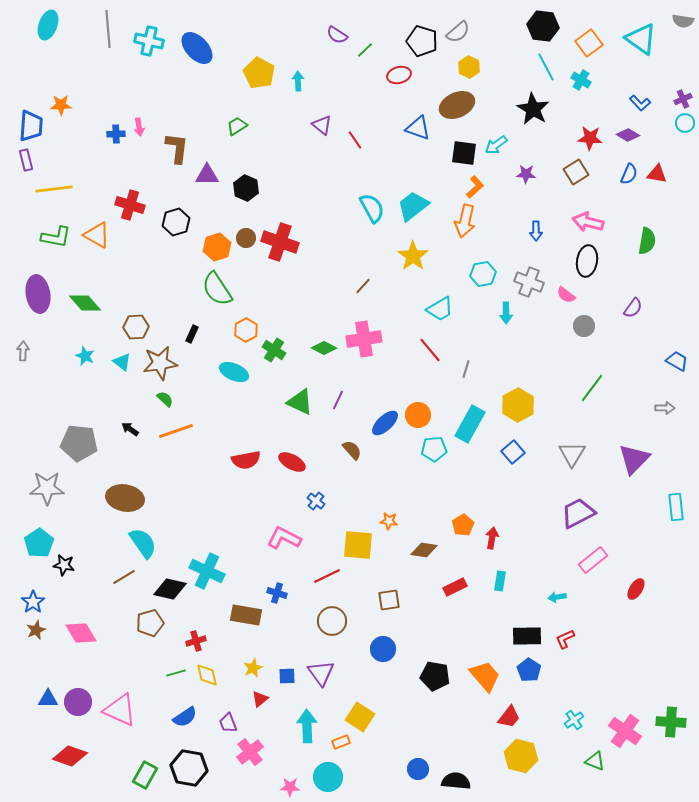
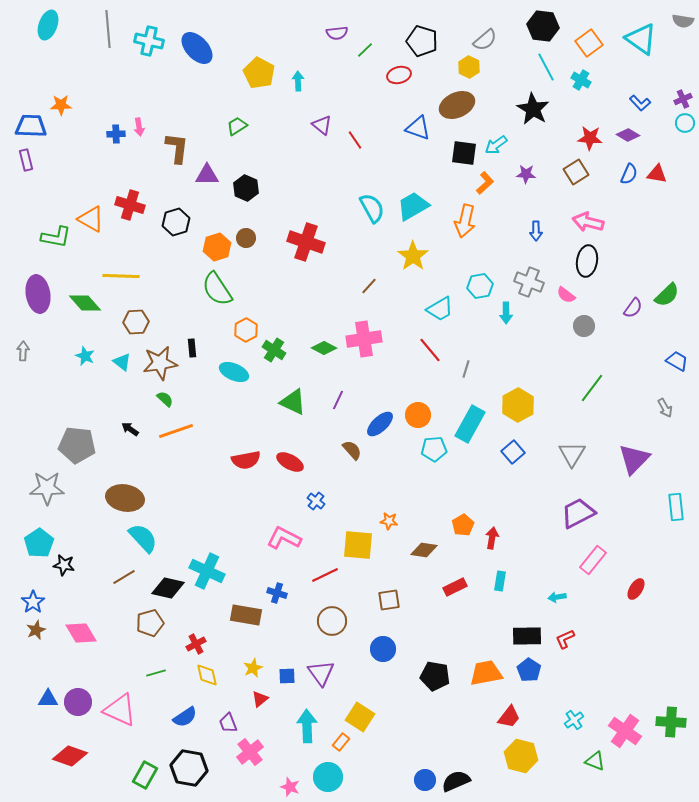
gray semicircle at (458, 32): moved 27 px right, 8 px down
purple semicircle at (337, 35): moved 2 px up; rotated 40 degrees counterclockwise
blue trapezoid at (31, 126): rotated 92 degrees counterclockwise
orange L-shape at (475, 187): moved 10 px right, 4 px up
yellow line at (54, 189): moved 67 px right, 87 px down; rotated 9 degrees clockwise
cyan trapezoid at (413, 206): rotated 8 degrees clockwise
orange triangle at (97, 235): moved 6 px left, 16 px up
green semicircle at (647, 241): moved 20 px right, 54 px down; rotated 36 degrees clockwise
red cross at (280, 242): moved 26 px right
cyan hexagon at (483, 274): moved 3 px left, 12 px down
brown line at (363, 286): moved 6 px right
brown hexagon at (136, 327): moved 5 px up
black rectangle at (192, 334): moved 14 px down; rotated 30 degrees counterclockwise
green triangle at (300, 402): moved 7 px left
gray arrow at (665, 408): rotated 60 degrees clockwise
blue ellipse at (385, 423): moved 5 px left, 1 px down
gray pentagon at (79, 443): moved 2 px left, 2 px down
red ellipse at (292, 462): moved 2 px left
cyan semicircle at (143, 543): moved 5 px up; rotated 8 degrees counterclockwise
pink rectangle at (593, 560): rotated 12 degrees counterclockwise
red line at (327, 576): moved 2 px left, 1 px up
black diamond at (170, 589): moved 2 px left, 1 px up
red cross at (196, 641): moved 3 px down; rotated 12 degrees counterclockwise
green line at (176, 673): moved 20 px left
orange trapezoid at (485, 676): moved 1 px right, 3 px up; rotated 60 degrees counterclockwise
orange rectangle at (341, 742): rotated 30 degrees counterclockwise
blue circle at (418, 769): moved 7 px right, 11 px down
black semicircle at (456, 781): rotated 28 degrees counterclockwise
pink star at (290, 787): rotated 18 degrees clockwise
